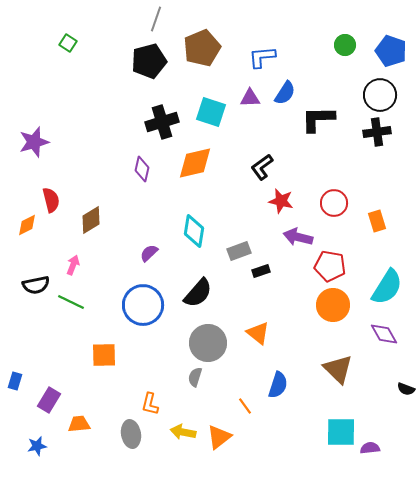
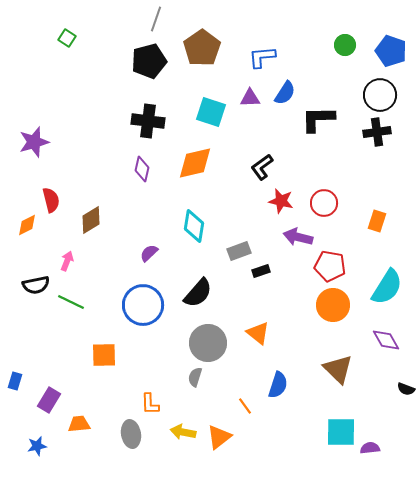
green square at (68, 43): moved 1 px left, 5 px up
brown pentagon at (202, 48): rotated 12 degrees counterclockwise
black cross at (162, 122): moved 14 px left, 1 px up; rotated 24 degrees clockwise
red circle at (334, 203): moved 10 px left
orange rectangle at (377, 221): rotated 35 degrees clockwise
cyan diamond at (194, 231): moved 5 px up
pink arrow at (73, 265): moved 6 px left, 4 px up
purple diamond at (384, 334): moved 2 px right, 6 px down
orange L-shape at (150, 404): rotated 15 degrees counterclockwise
